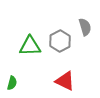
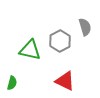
green triangle: moved 4 px down; rotated 15 degrees clockwise
